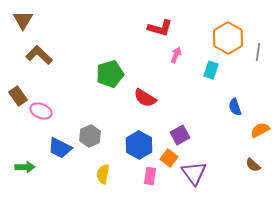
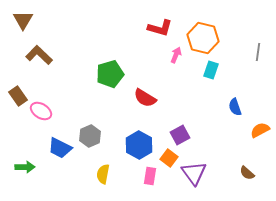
orange hexagon: moved 25 px left; rotated 16 degrees counterclockwise
pink ellipse: rotated 10 degrees clockwise
brown semicircle: moved 6 px left, 8 px down
